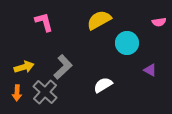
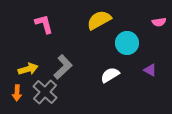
pink L-shape: moved 2 px down
yellow arrow: moved 4 px right, 2 px down
white semicircle: moved 7 px right, 10 px up
